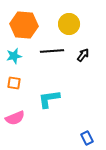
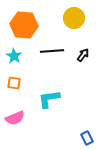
yellow circle: moved 5 px right, 6 px up
cyan star: rotated 28 degrees counterclockwise
